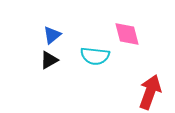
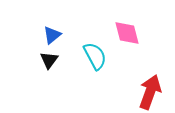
pink diamond: moved 1 px up
cyan semicircle: rotated 124 degrees counterclockwise
black triangle: rotated 24 degrees counterclockwise
